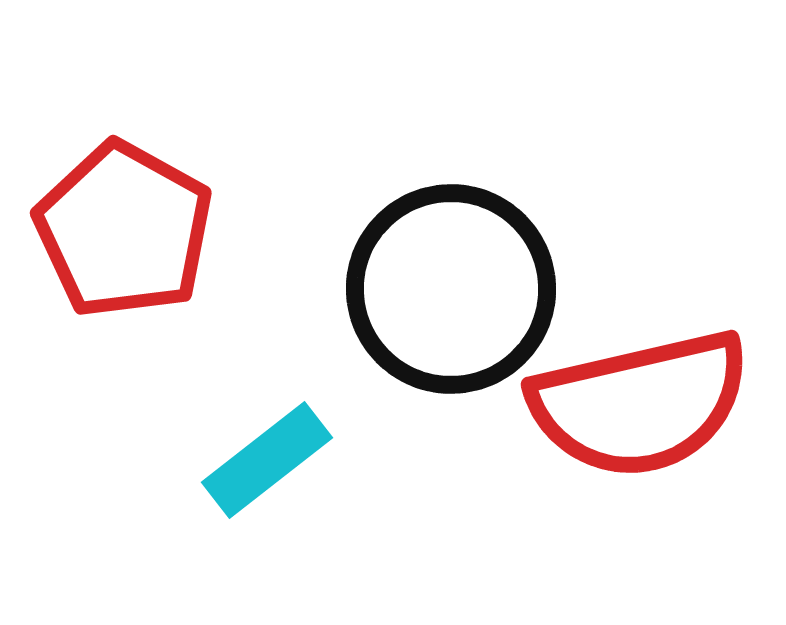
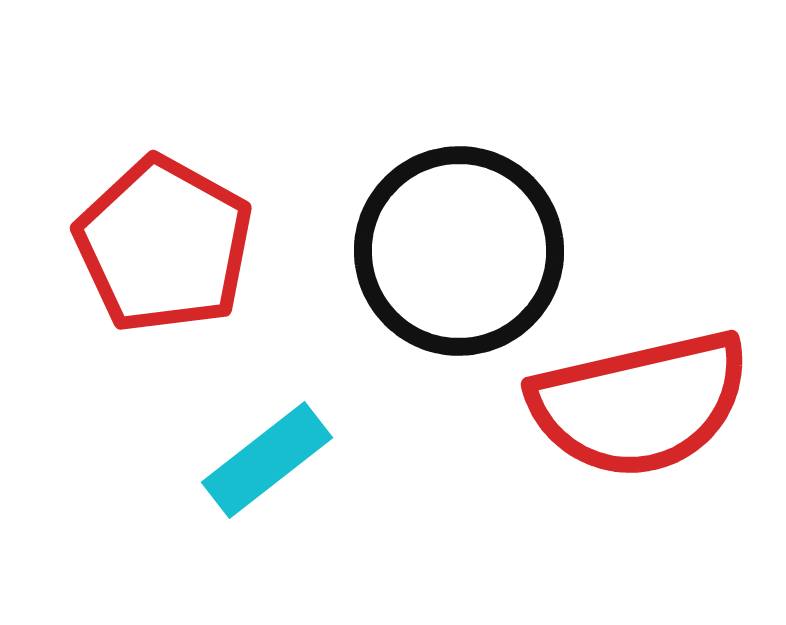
red pentagon: moved 40 px right, 15 px down
black circle: moved 8 px right, 38 px up
